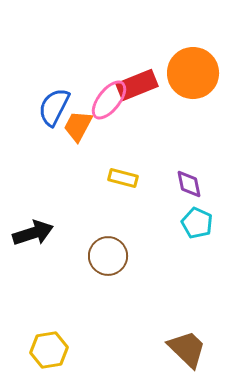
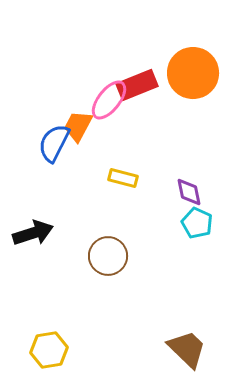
blue semicircle: moved 36 px down
purple diamond: moved 8 px down
